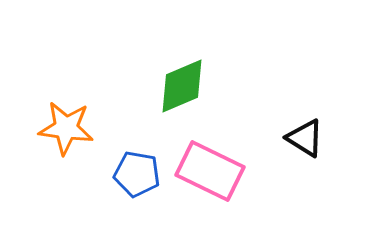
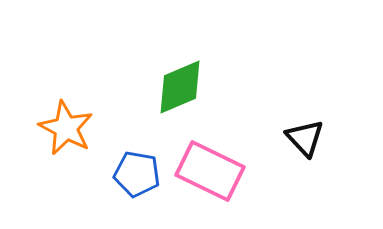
green diamond: moved 2 px left, 1 px down
orange star: rotated 20 degrees clockwise
black triangle: rotated 15 degrees clockwise
